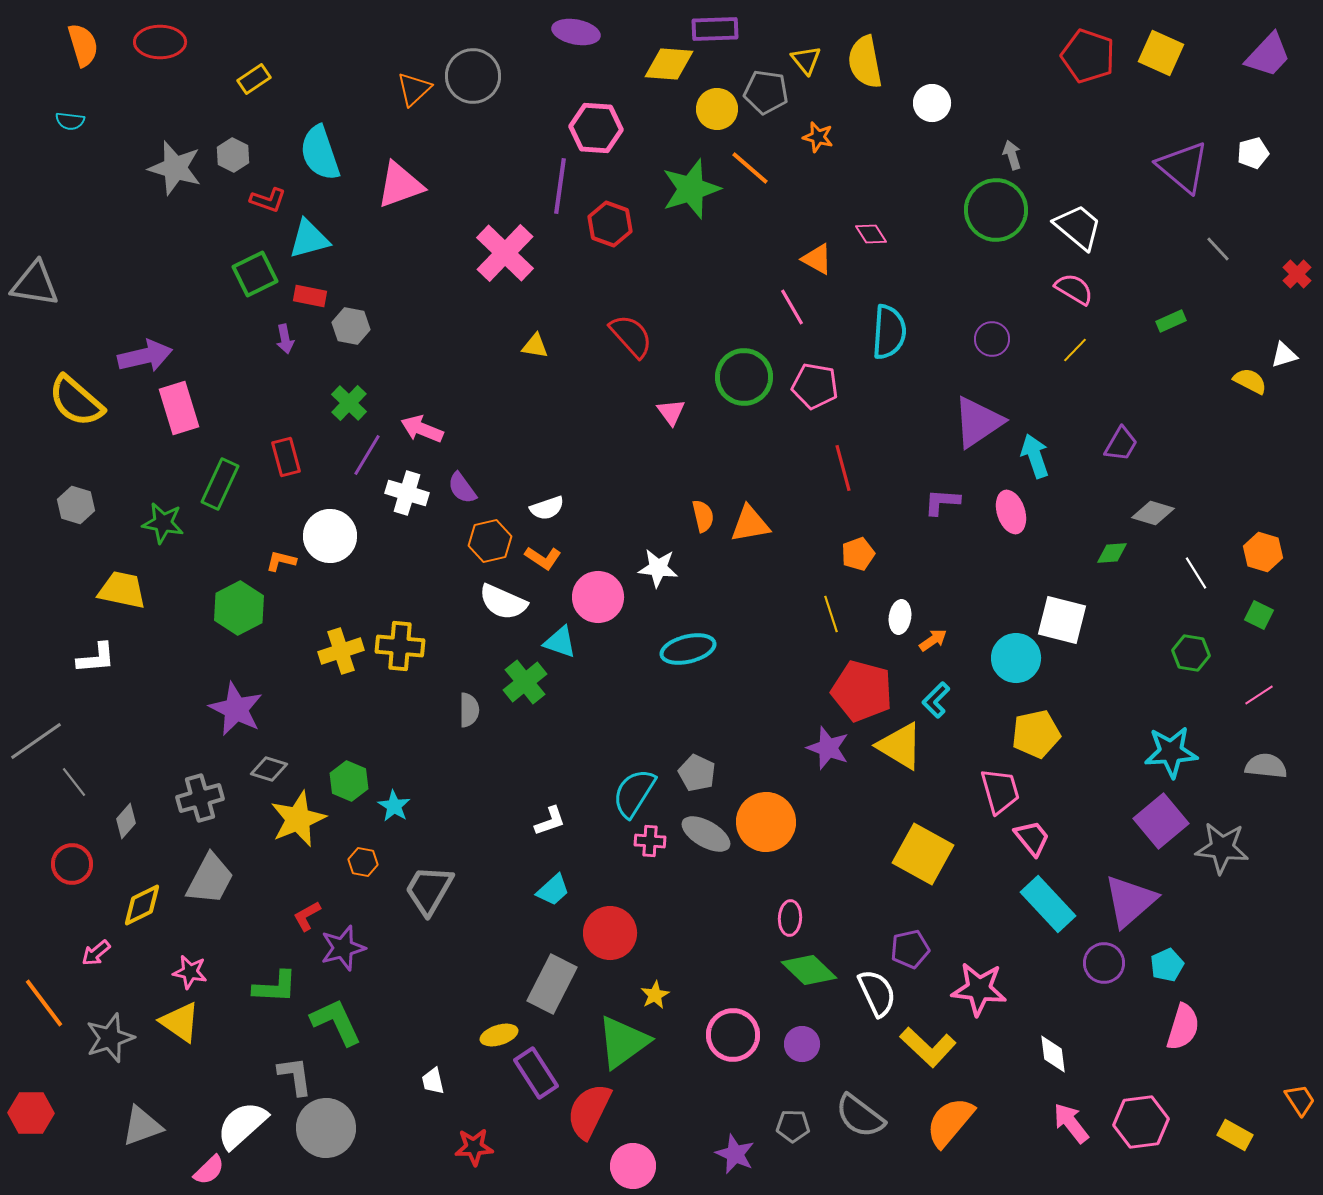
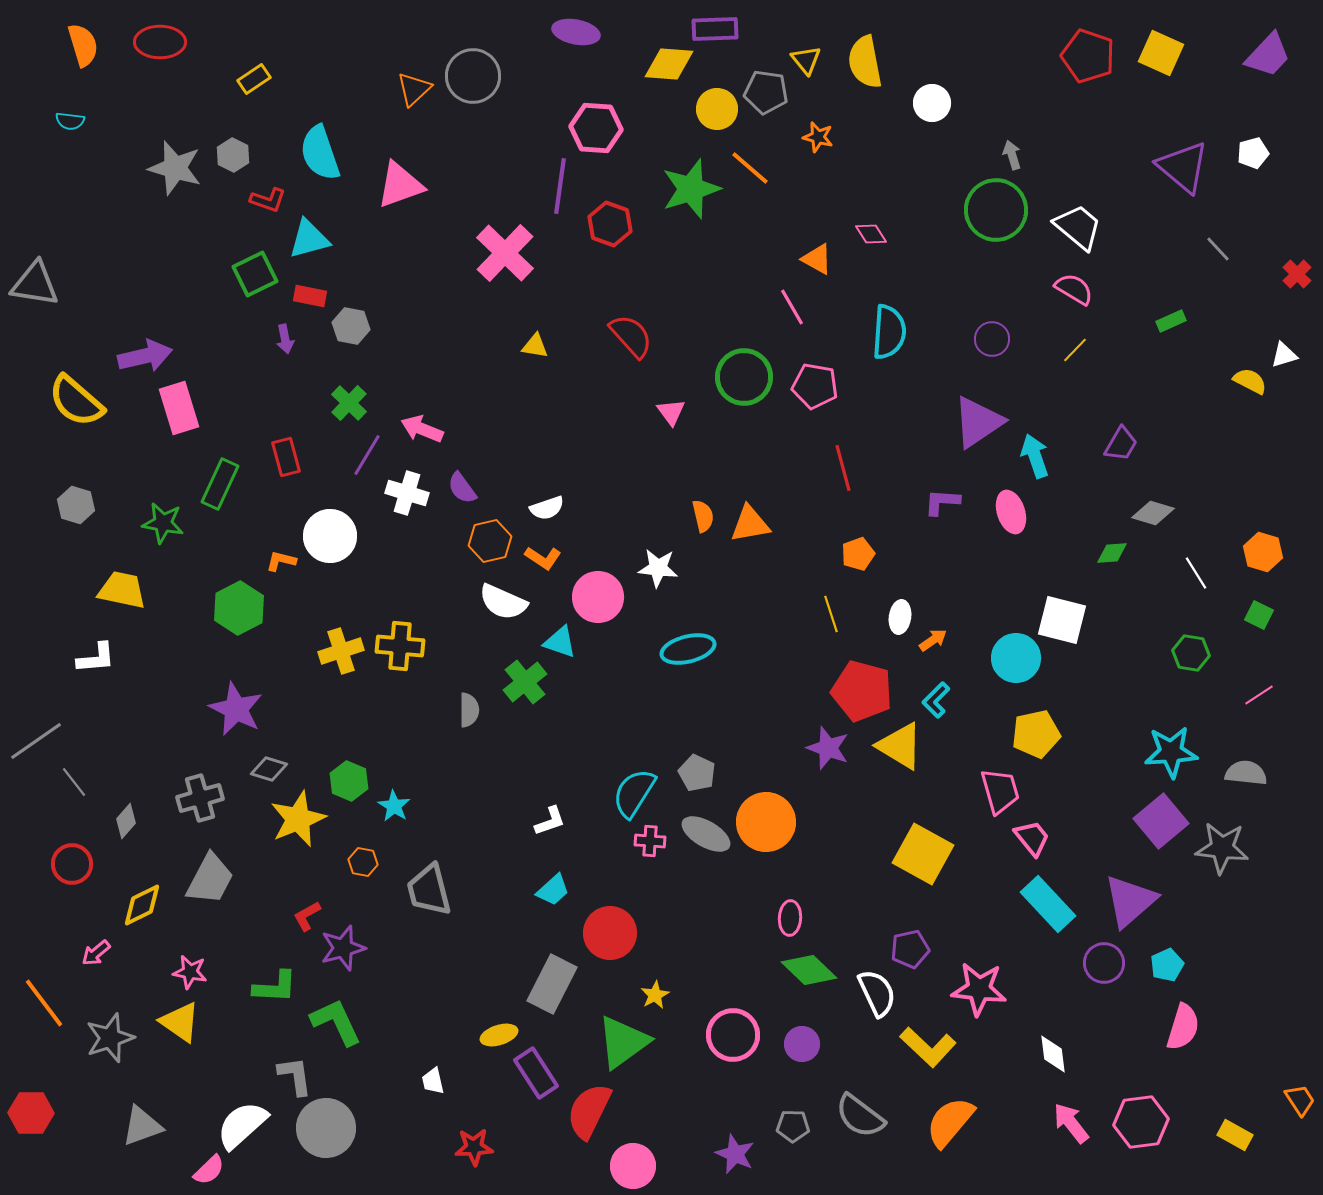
gray semicircle at (1266, 766): moved 20 px left, 7 px down
gray trapezoid at (429, 890): rotated 44 degrees counterclockwise
